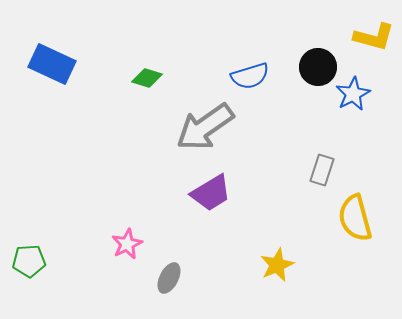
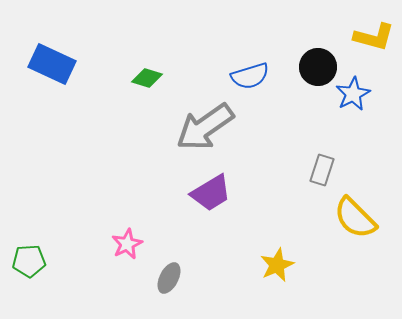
yellow semicircle: rotated 30 degrees counterclockwise
